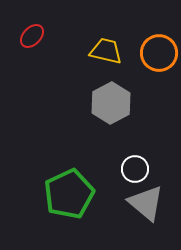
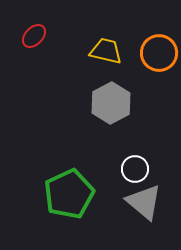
red ellipse: moved 2 px right
gray triangle: moved 2 px left, 1 px up
